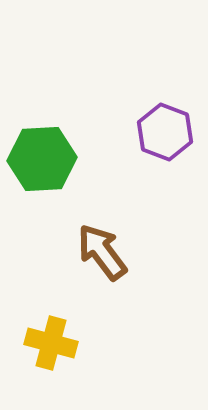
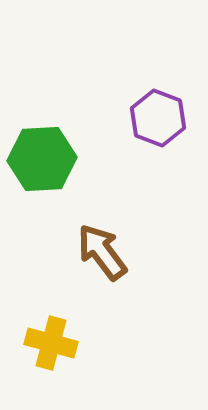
purple hexagon: moved 7 px left, 14 px up
